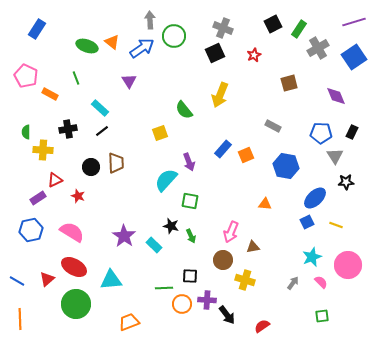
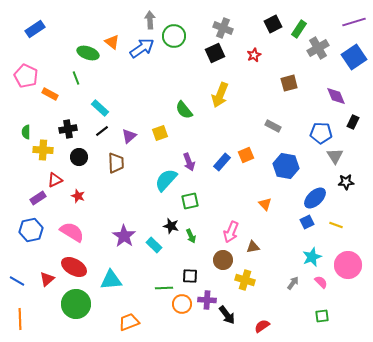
blue rectangle at (37, 29): moved 2 px left; rotated 24 degrees clockwise
green ellipse at (87, 46): moved 1 px right, 7 px down
purple triangle at (129, 81): moved 55 px down; rotated 21 degrees clockwise
black rectangle at (352, 132): moved 1 px right, 10 px up
blue rectangle at (223, 149): moved 1 px left, 13 px down
black circle at (91, 167): moved 12 px left, 10 px up
green square at (190, 201): rotated 24 degrees counterclockwise
orange triangle at (265, 204): rotated 40 degrees clockwise
